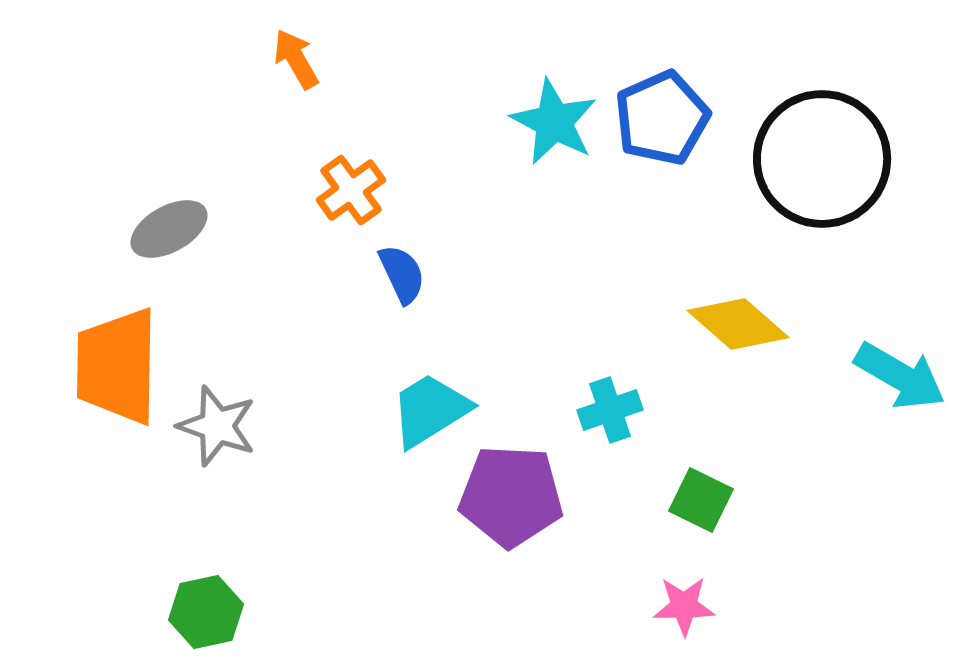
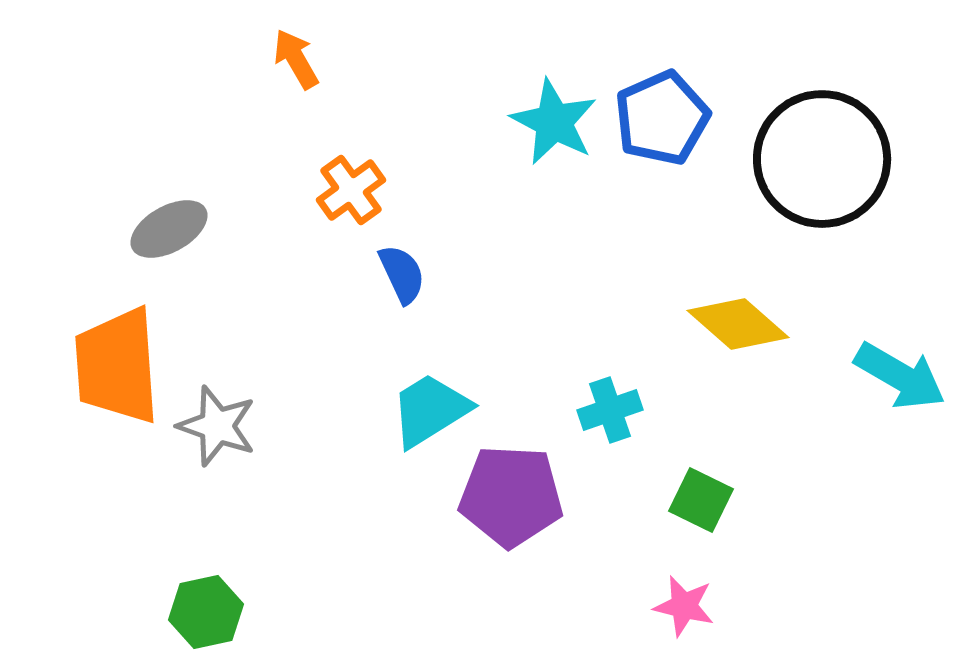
orange trapezoid: rotated 5 degrees counterclockwise
pink star: rotated 14 degrees clockwise
